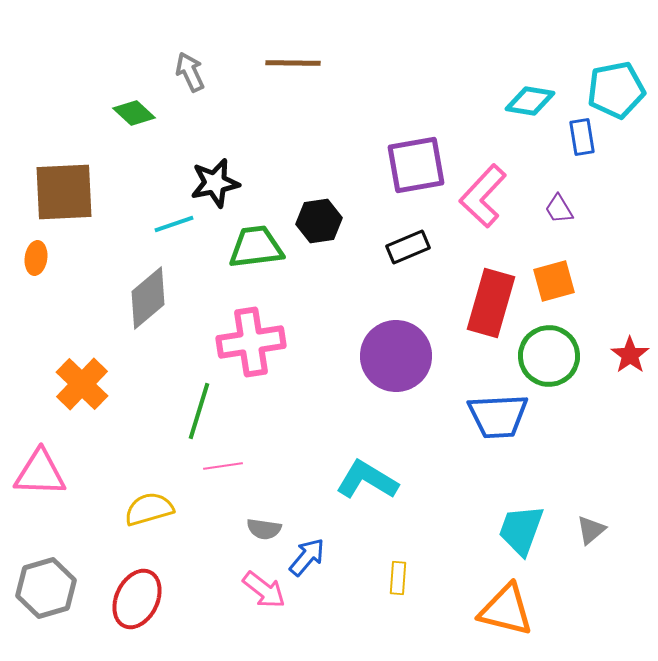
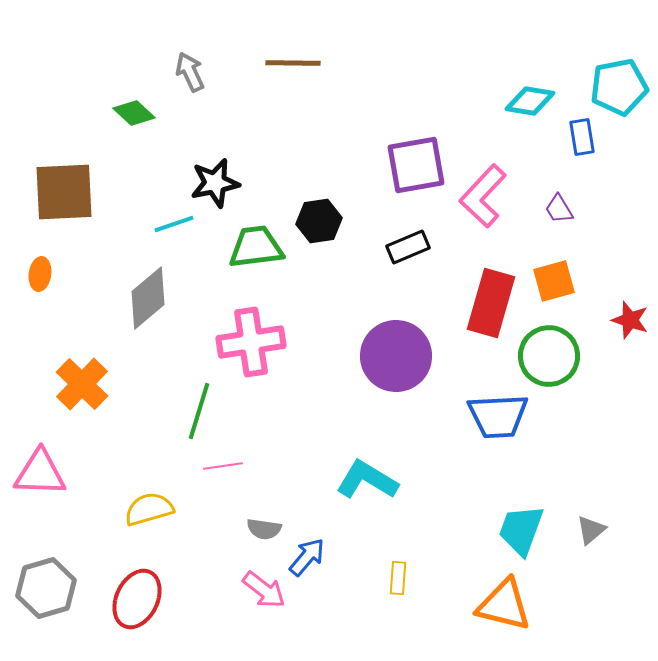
cyan pentagon: moved 3 px right, 3 px up
orange ellipse: moved 4 px right, 16 px down
red star: moved 35 px up; rotated 18 degrees counterclockwise
orange triangle: moved 2 px left, 5 px up
